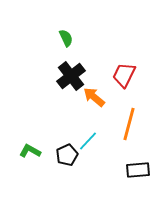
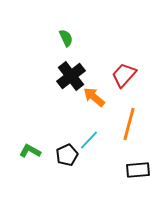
red trapezoid: rotated 16 degrees clockwise
cyan line: moved 1 px right, 1 px up
